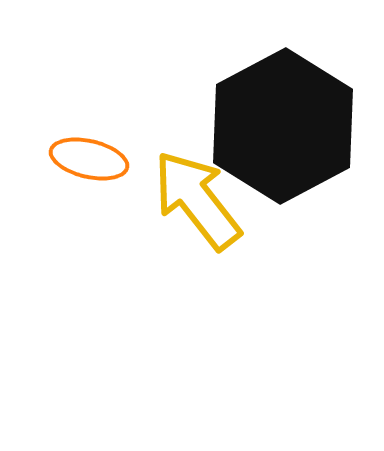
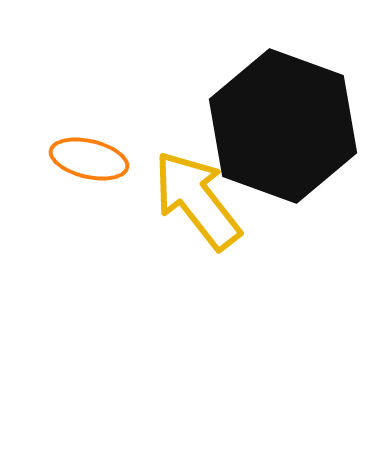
black hexagon: rotated 12 degrees counterclockwise
